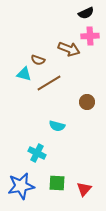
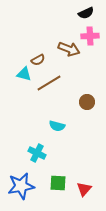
brown semicircle: rotated 48 degrees counterclockwise
green square: moved 1 px right
